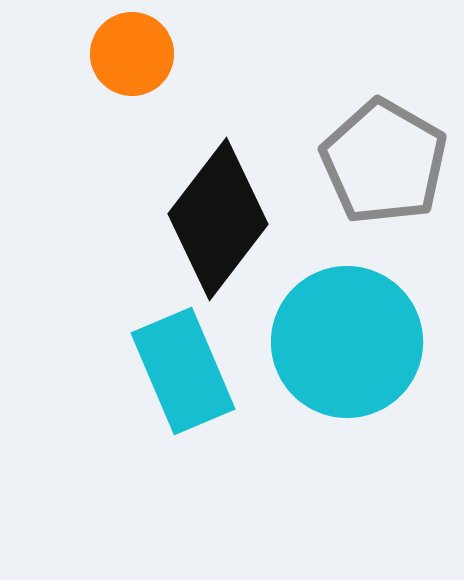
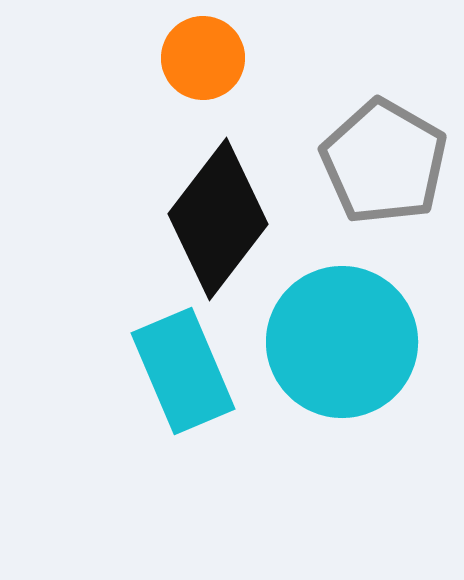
orange circle: moved 71 px right, 4 px down
cyan circle: moved 5 px left
